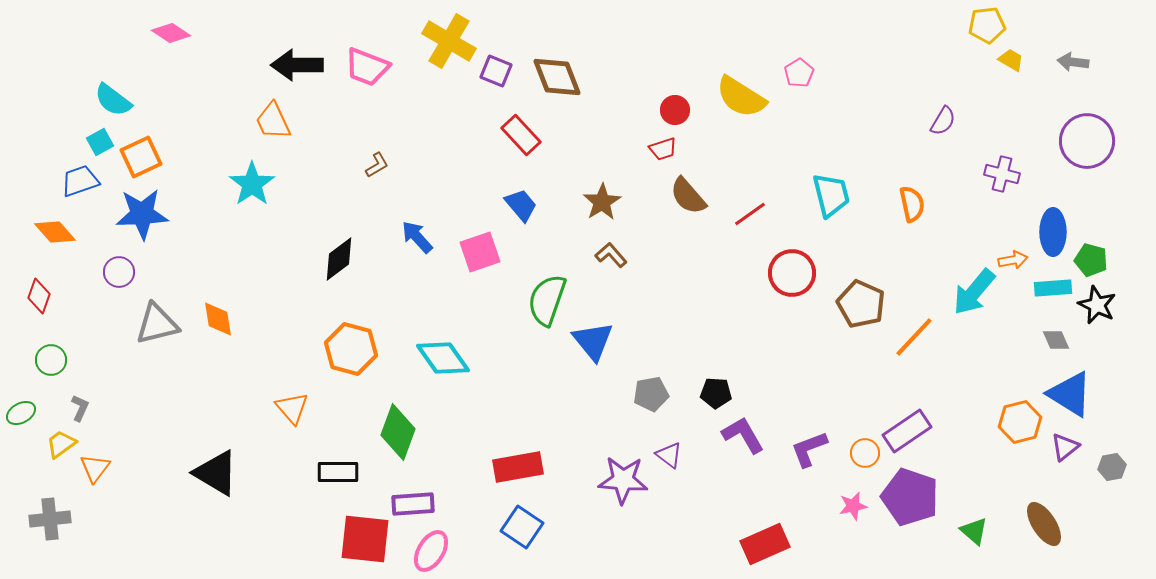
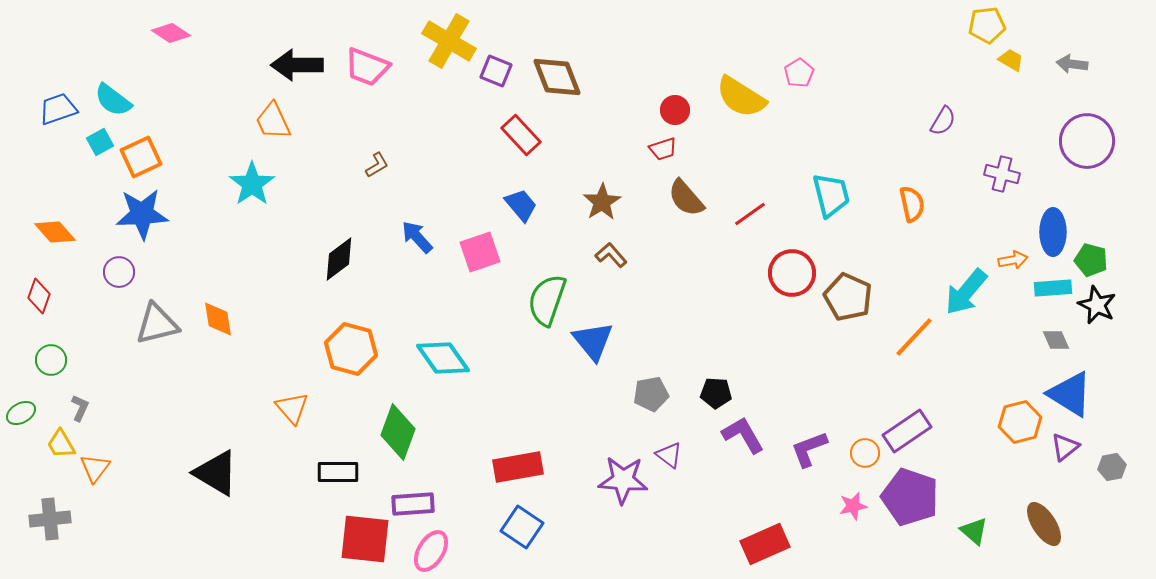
gray arrow at (1073, 62): moved 1 px left, 2 px down
blue trapezoid at (80, 181): moved 22 px left, 72 px up
brown semicircle at (688, 196): moved 2 px left, 2 px down
cyan arrow at (974, 292): moved 8 px left
brown pentagon at (861, 304): moved 13 px left, 7 px up
yellow trapezoid at (61, 444): rotated 84 degrees counterclockwise
